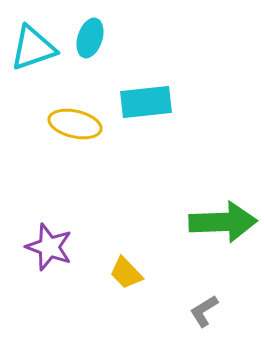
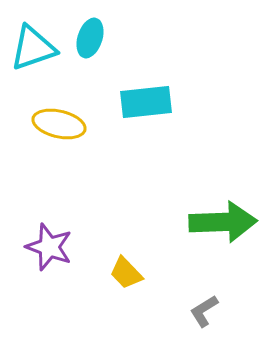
yellow ellipse: moved 16 px left
